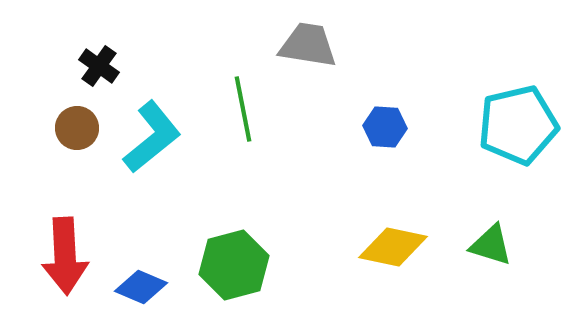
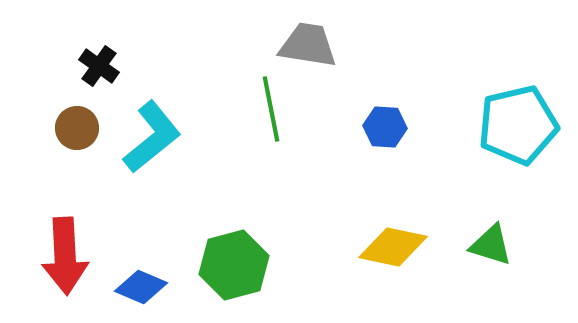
green line: moved 28 px right
